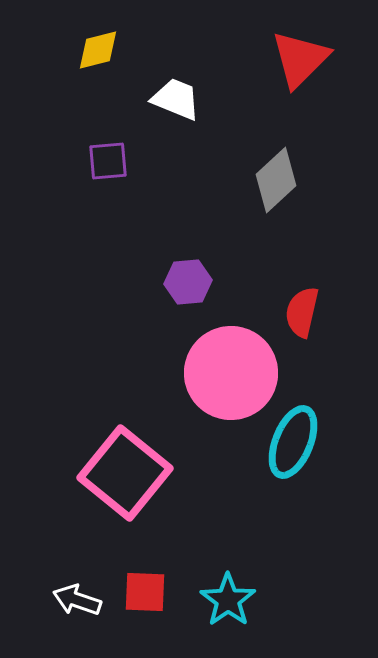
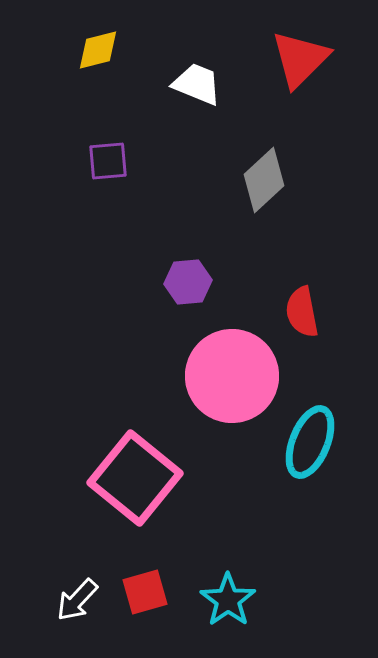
white trapezoid: moved 21 px right, 15 px up
gray diamond: moved 12 px left
red semicircle: rotated 24 degrees counterclockwise
pink circle: moved 1 px right, 3 px down
cyan ellipse: moved 17 px right
pink square: moved 10 px right, 5 px down
red square: rotated 18 degrees counterclockwise
white arrow: rotated 66 degrees counterclockwise
